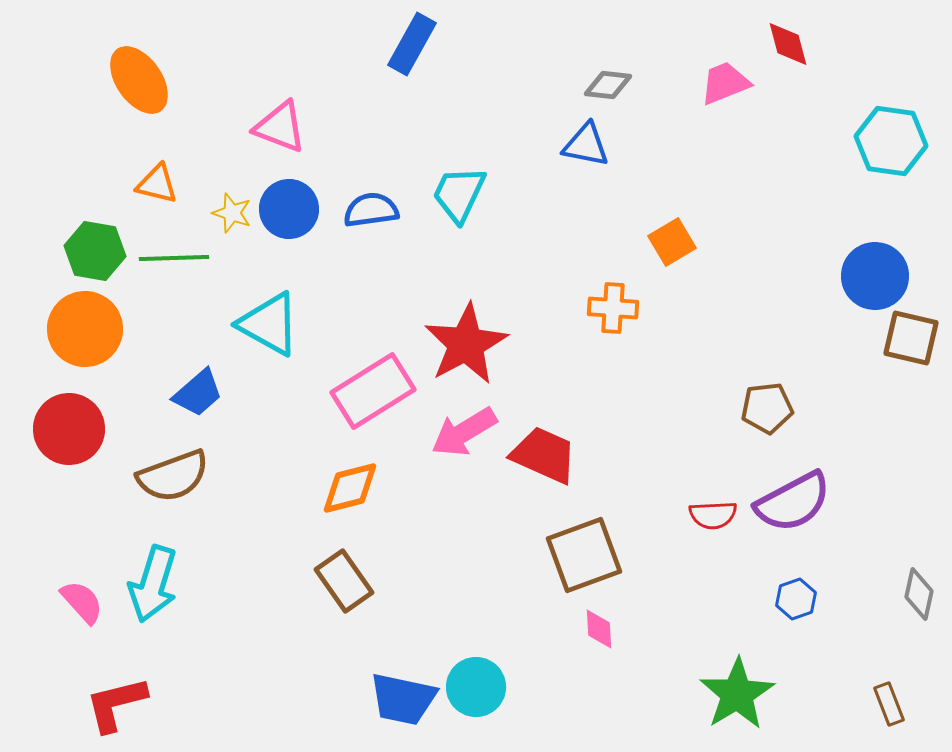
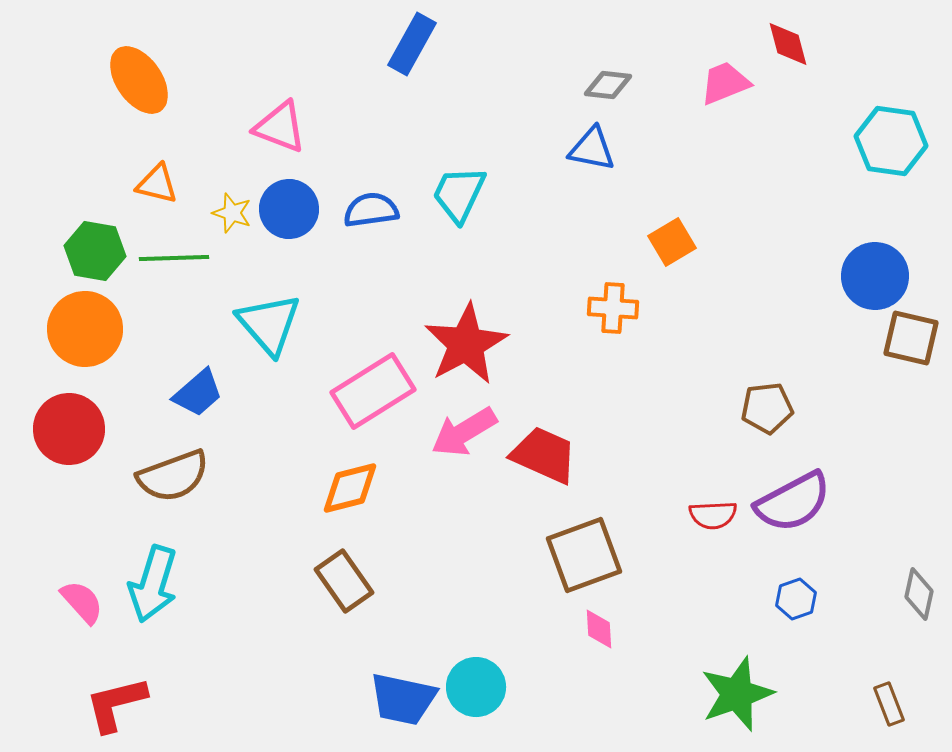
blue triangle at (586, 145): moved 6 px right, 4 px down
cyan triangle at (269, 324): rotated 20 degrees clockwise
green star at (737, 694): rotated 12 degrees clockwise
